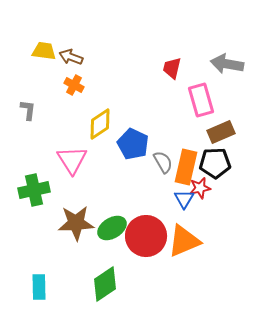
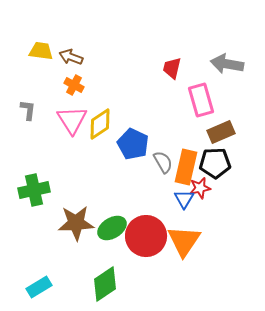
yellow trapezoid: moved 3 px left
pink triangle: moved 40 px up
orange triangle: rotated 33 degrees counterclockwise
cyan rectangle: rotated 60 degrees clockwise
